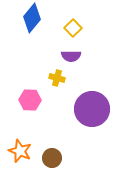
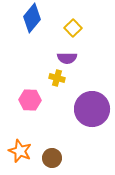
purple semicircle: moved 4 px left, 2 px down
